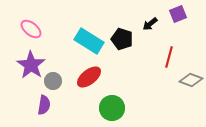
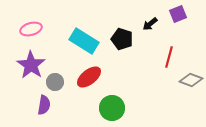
pink ellipse: rotated 55 degrees counterclockwise
cyan rectangle: moved 5 px left
gray circle: moved 2 px right, 1 px down
